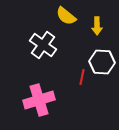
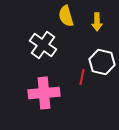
yellow semicircle: rotated 35 degrees clockwise
yellow arrow: moved 4 px up
white hexagon: rotated 10 degrees clockwise
pink cross: moved 5 px right, 7 px up; rotated 12 degrees clockwise
